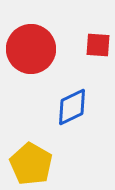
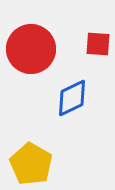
red square: moved 1 px up
blue diamond: moved 9 px up
